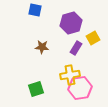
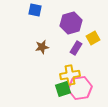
brown star: rotated 16 degrees counterclockwise
green square: moved 27 px right
